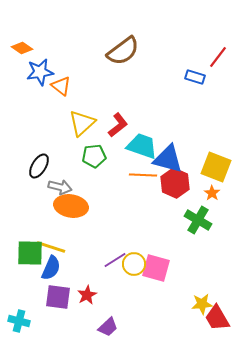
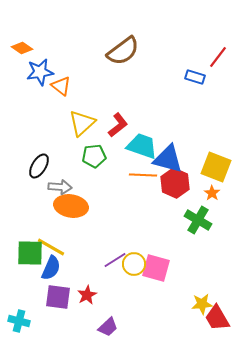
gray arrow: rotated 10 degrees counterclockwise
yellow line: rotated 12 degrees clockwise
